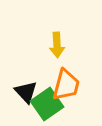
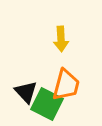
yellow arrow: moved 4 px right, 6 px up
green square: rotated 28 degrees counterclockwise
